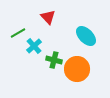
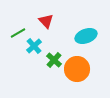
red triangle: moved 2 px left, 4 px down
cyan ellipse: rotated 65 degrees counterclockwise
green cross: rotated 28 degrees clockwise
